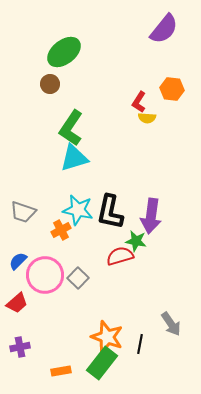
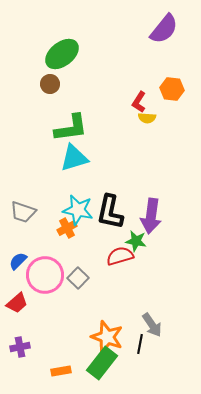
green ellipse: moved 2 px left, 2 px down
green L-shape: rotated 132 degrees counterclockwise
orange cross: moved 6 px right, 2 px up
gray arrow: moved 19 px left, 1 px down
